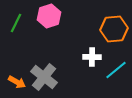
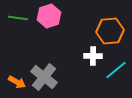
green line: moved 2 px right, 5 px up; rotated 72 degrees clockwise
orange hexagon: moved 4 px left, 2 px down
white cross: moved 1 px right, 1 px up
